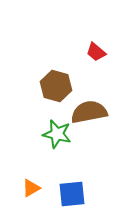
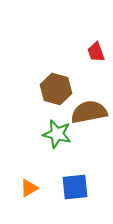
red trapezoid: rotated 30 degrees clockwise
brown hexagon: moved 3 px down
orange triangle: moved 2 px left
blue square: moved 3 px right, 7 px up
